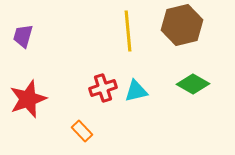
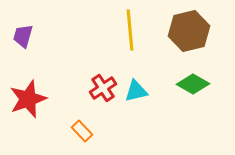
brown hexagon: moved 7 px right, 6 px down
yellow line: moved 2 px right, 1 px up
red cross: rotated 16 degrees counterclockwise
